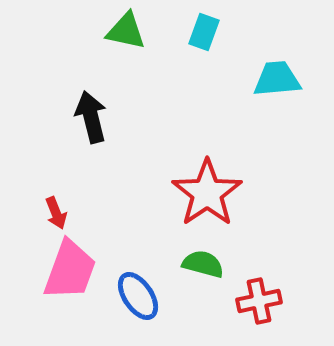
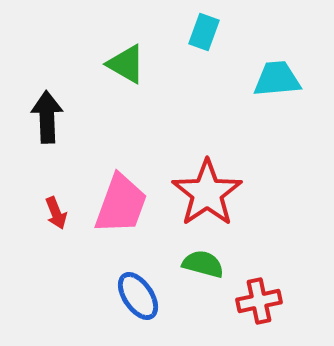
green triangle: moved 33 px down; rotated 18 degrees clockwise
black arrow: moved 44 px left; rotated 12 degrees clockwise
pink trapezoid: moved 51 px right, 66 px up
